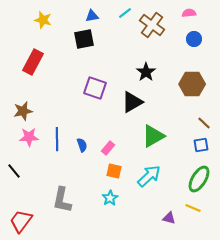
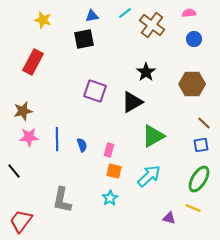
purple square: moved 3 px down
pink rectangle: moved 1 px right, 2 px down; rotated 24 degrees counterclockwise
